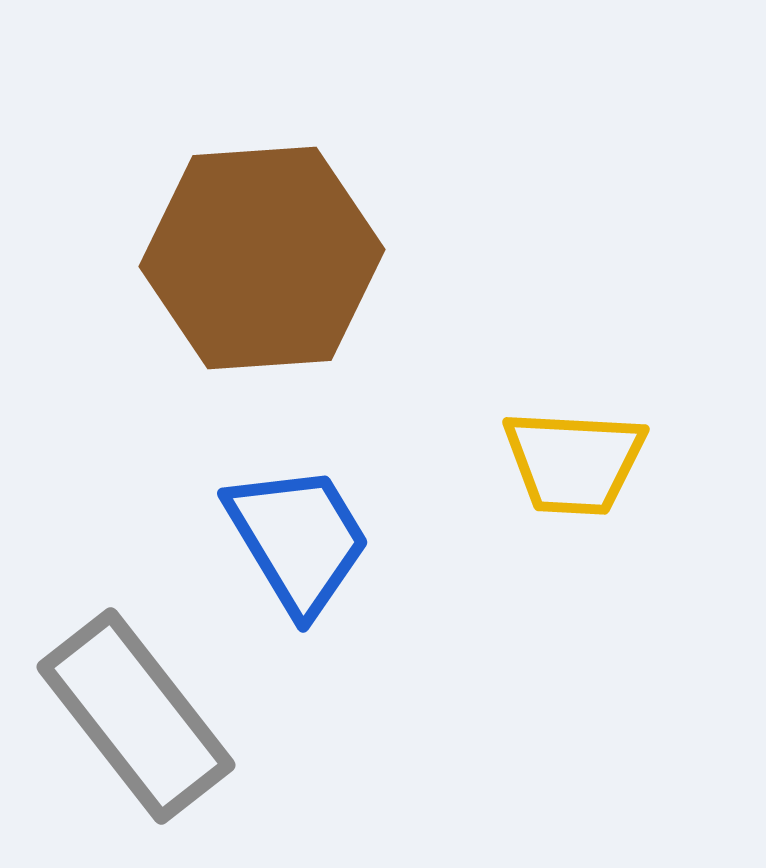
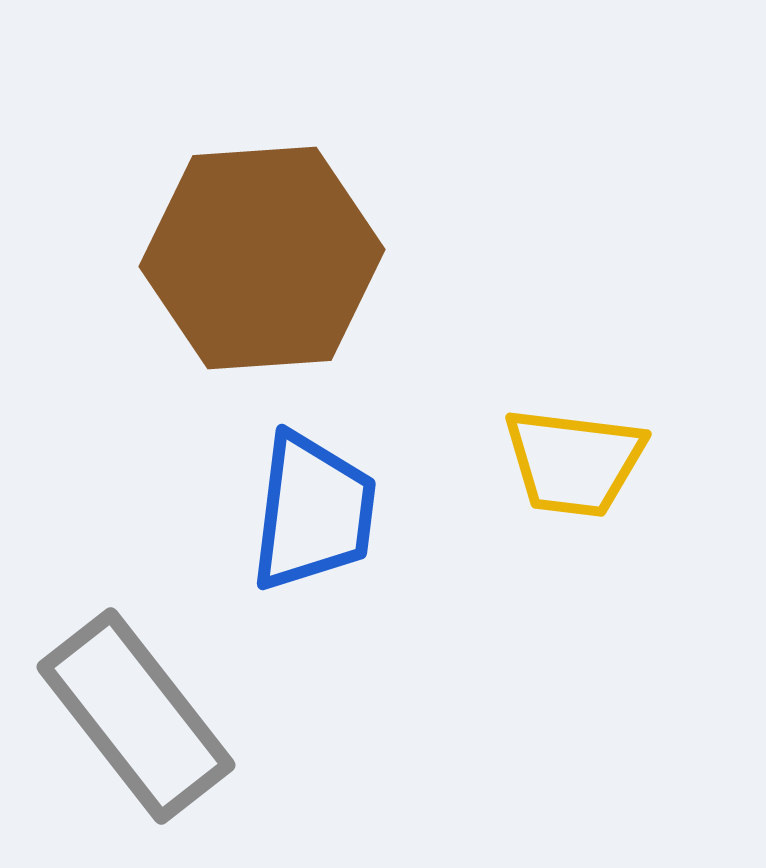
yellow trapezoid: rotated 4 degrees clockwise
blue trapezoid: moved 15 px right, 27 px up; rotated 38 degrees clockwise
